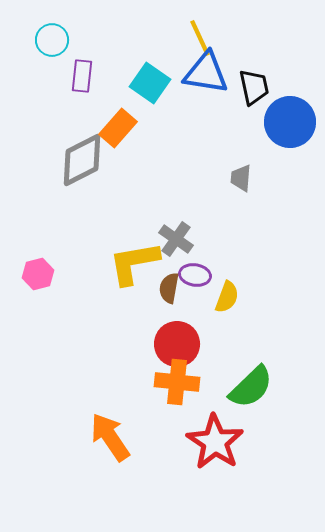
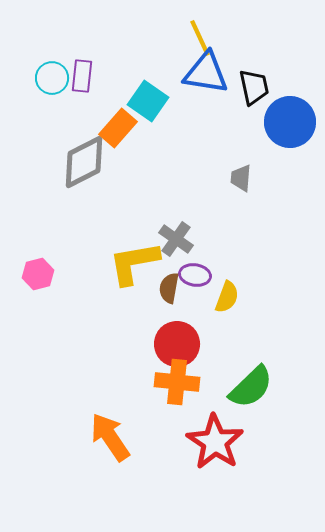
cyan circle: moved 38 px down
cyan square: moved 2 px left, 18 px down
gray diamond: moved 2 px right, 2 px down
